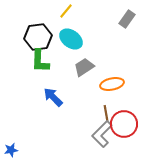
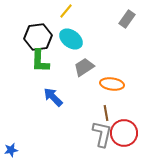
orange ellipse: rotated 20 degrees clockwise
red circle: moved 9 px down
gray L-shape: rotated 148 degrees clockwise
